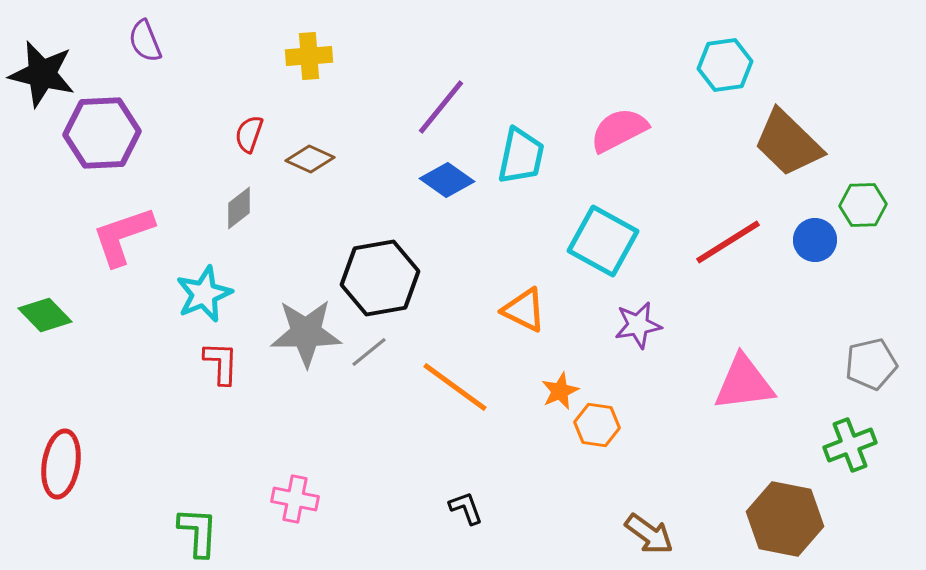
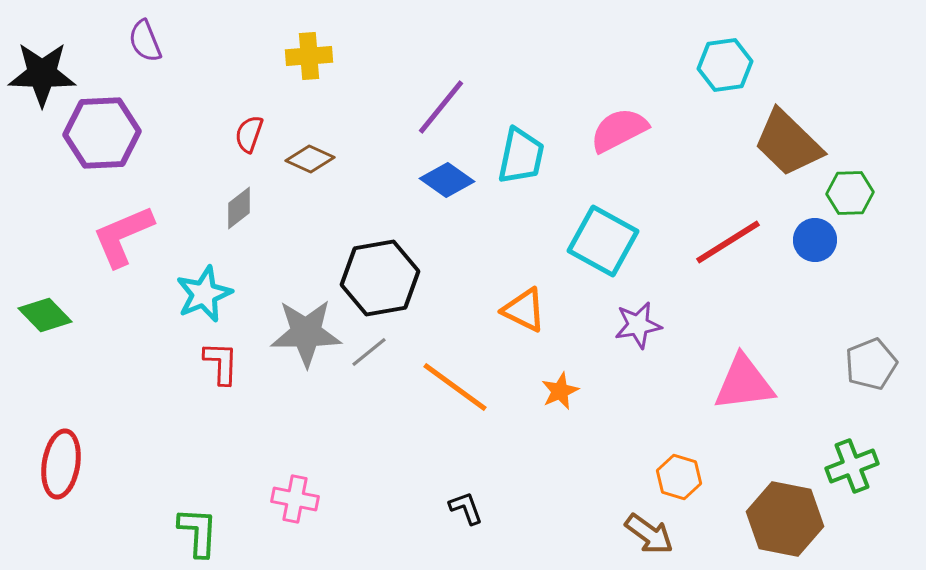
black star: rotated 12 degrees counterclockwise
green hexagon: moved 13 px left, 12 px up
pink L-shape: rotated 4 degrees counterclockwise
gray pentagon: rotated 9 degrees counterclockwise
orange hexagon: moved 82 px right, 52 px down; rotated 9 degrees clockwise
green cross: moved 2 px right, 21 px down
